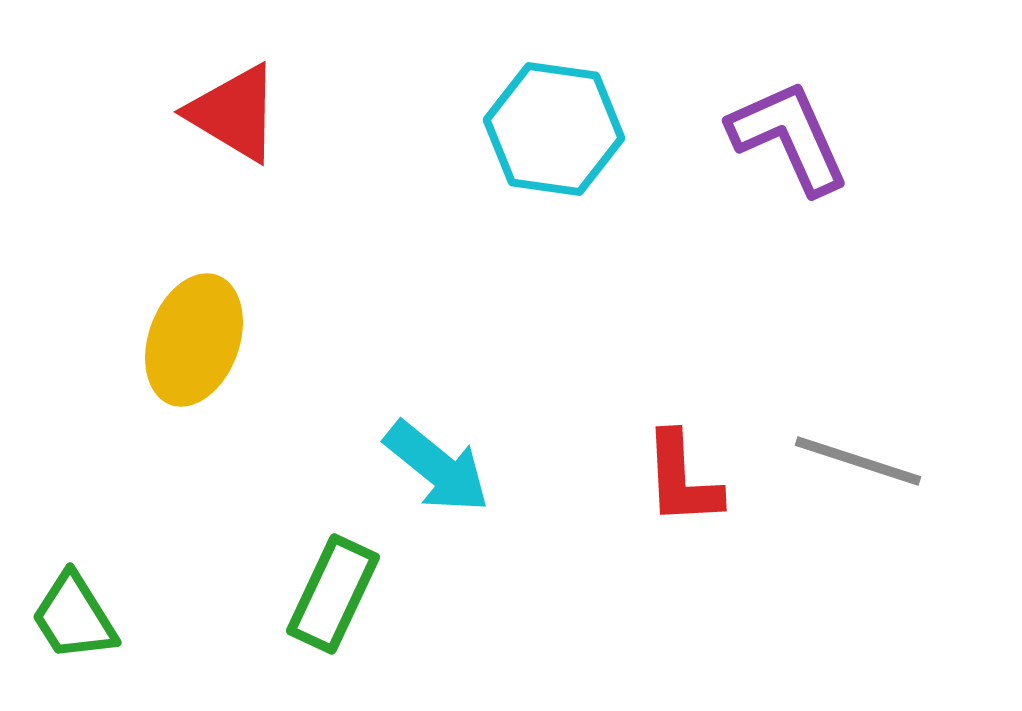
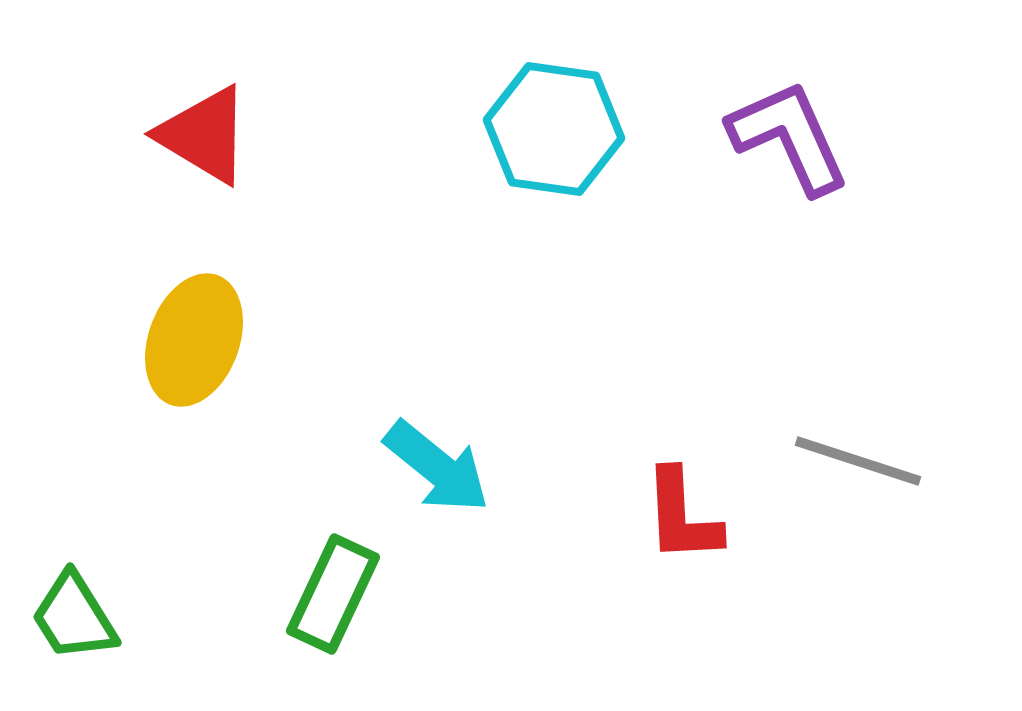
red triangle: moved 30 px left, 22 px down
red L-shape: moved 37 px down
